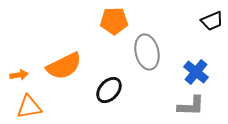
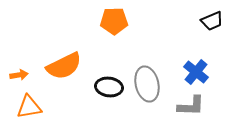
gray ellipse: moved 32 px down
black ellipse: moved 3 px up; rotated 56 degrees clockwise
